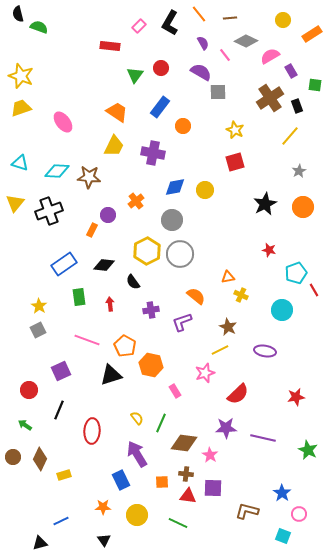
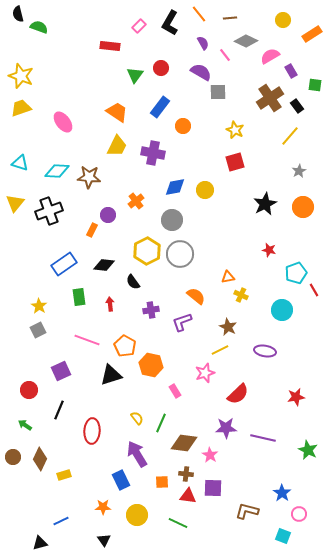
black rectangle at (297, 106): rotated 16 degrees counterclockwise
yellow trapezoid at (114, 146): moved 3 px right
